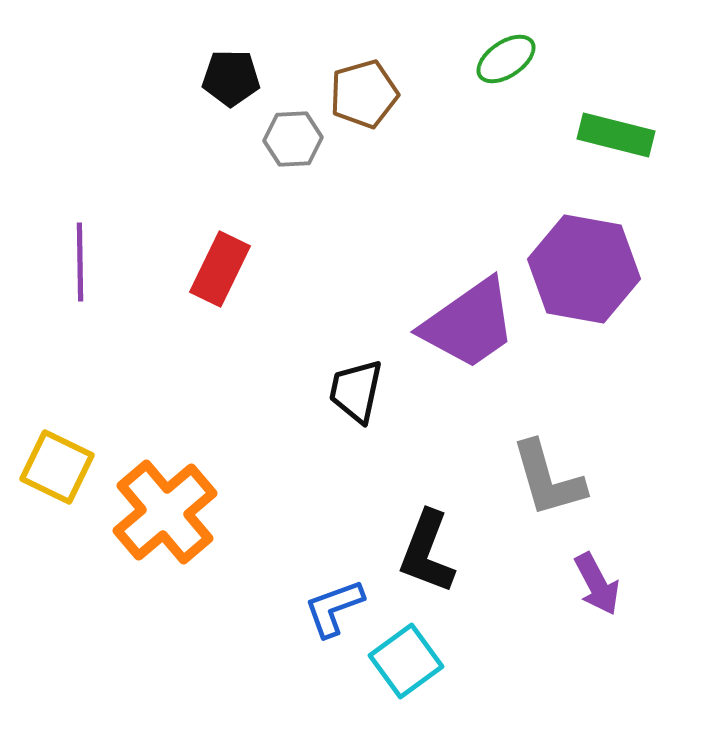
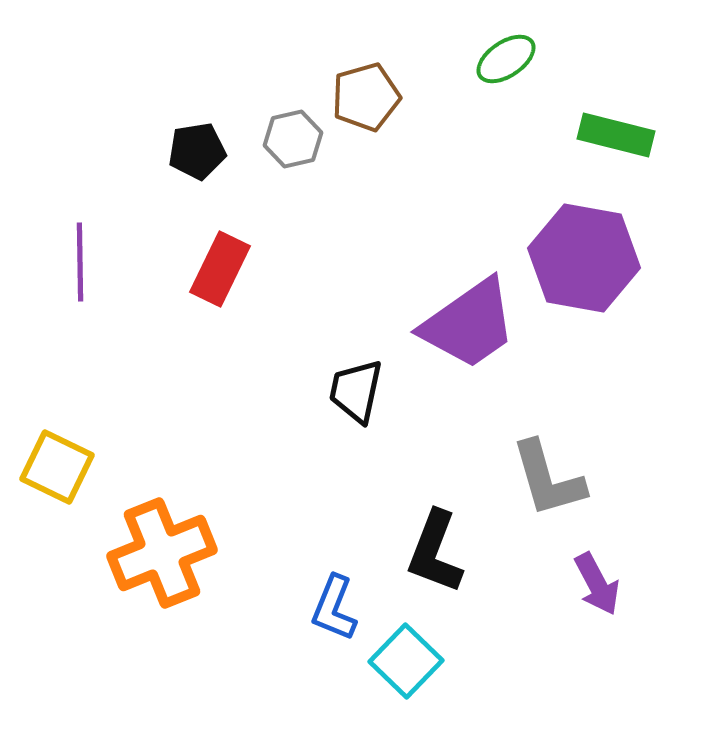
black pentagon: moved 34 px left, 73 px down; rotated 10 degrees counterclockwise
brown pentagon: moved 2 px right, 3 px down
gray hexagon: rotated 10 degrees counterclockwise
purple hexagon: moved 11 px up
orange cross: moved 3 px left, 41 px down; rotated 18 degrees clockwise
black L-shape: moved 8 px right
blue L-shape: rotated 48 degrees counterclockwise
cyan square: rotated 10 degrees counterclockwise
